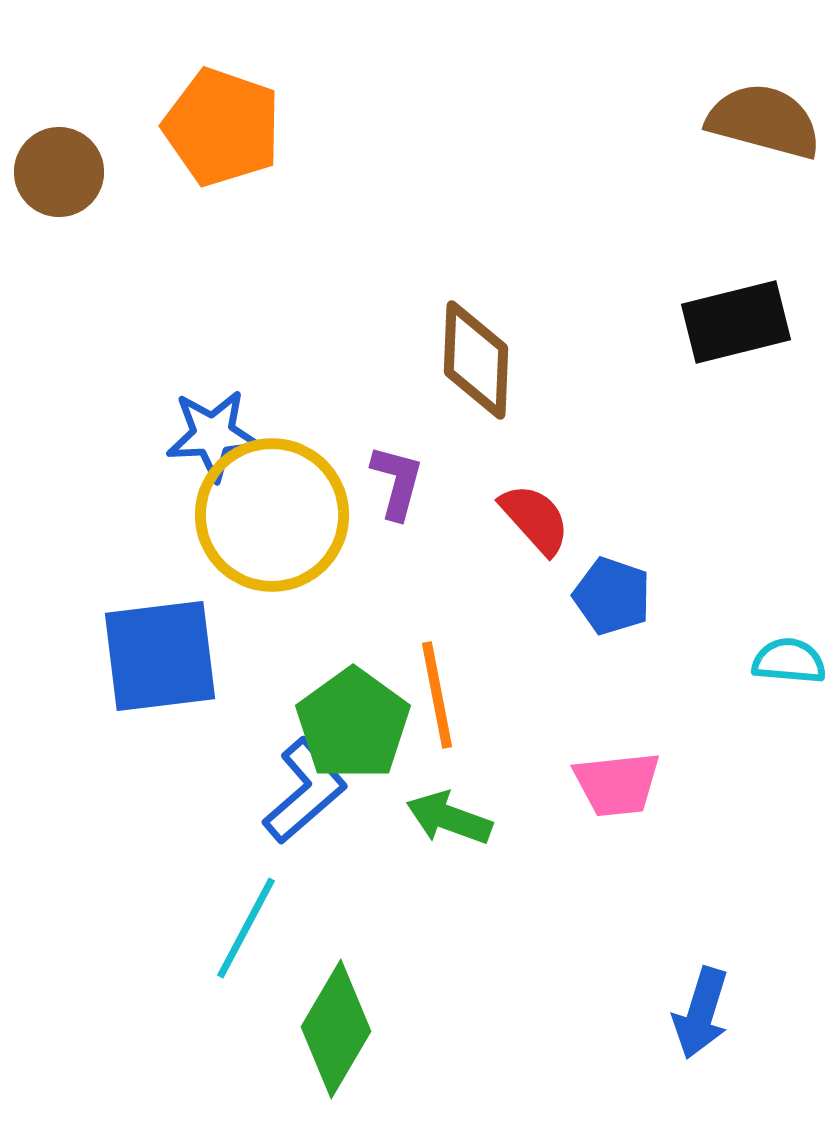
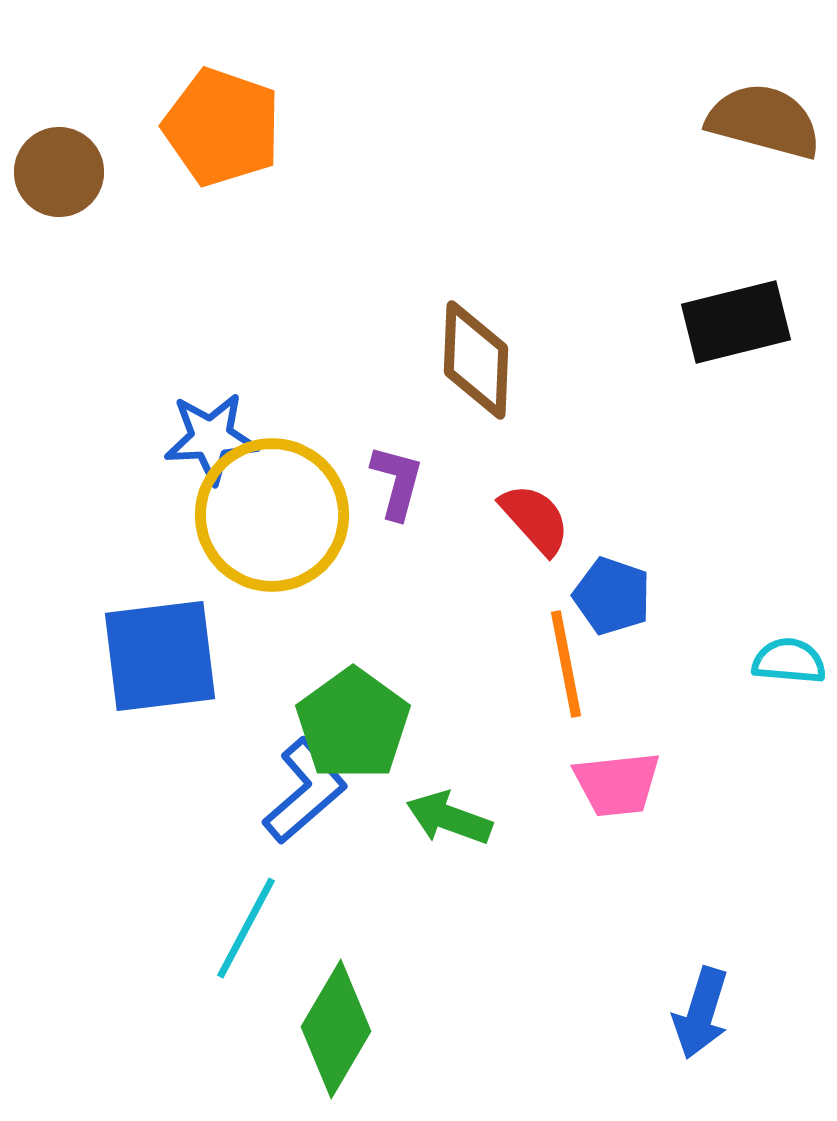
blue star: moved 2 px left, 3 px down
orange line: moved 129 px right, 31 px up
